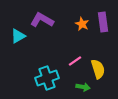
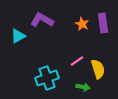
purple rectangle: moved 1 px down
pink line: moved 2 px right
